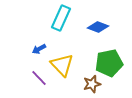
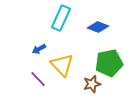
purple line: moved 1 px left, 1 px down
